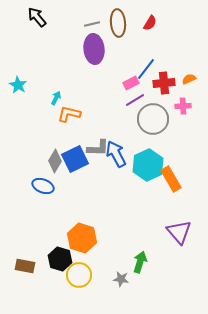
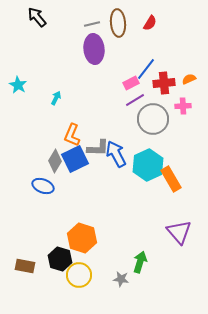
orange L-shape: moved 3 px right, 21 px down; rotated 80 degrees counterclockwise
